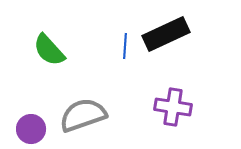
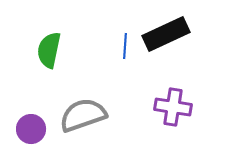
green semicircle: rotated 54 degrees clockwise
